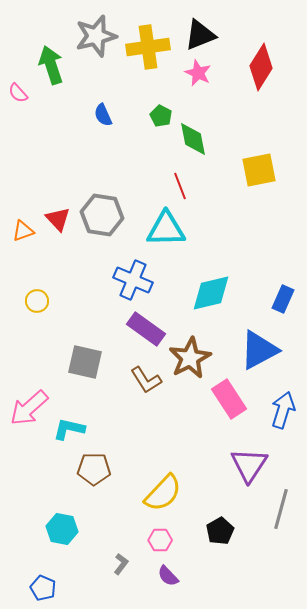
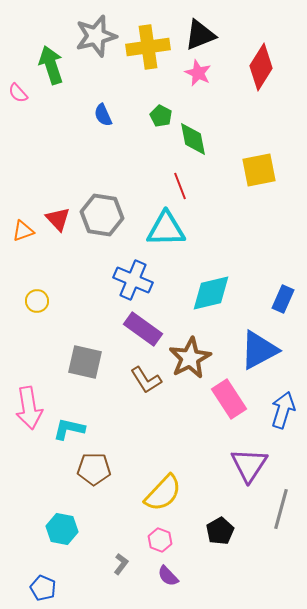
purple rectangle: moved 3 px left
pink arrow: rotated 57 degrees counterclockwise
pink hexagon: rotated 20 degrees clockwise
